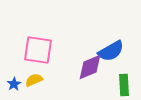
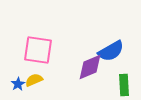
blue star: moved 4 px right
